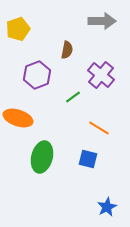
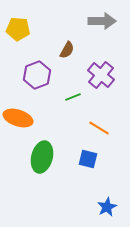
yellow pentagon: rotated 25 degrees clockwise
brown semicircle: rotated 18 degrees clockwise
green line: rotated 14 degrees clockwise
